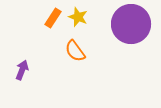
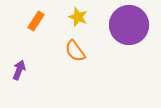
orange rectangle: moved 17 px left, 3 px down
purple circle: moved 2 px left, 1 px down
purple arrow: moved 3 px left
